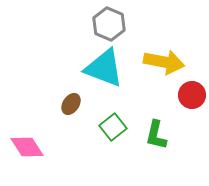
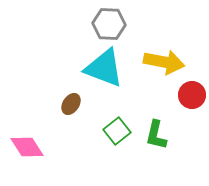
gray hexagon: rotated 20 degrees counterclockwise
green square: moved 4 px right, 4 px down
